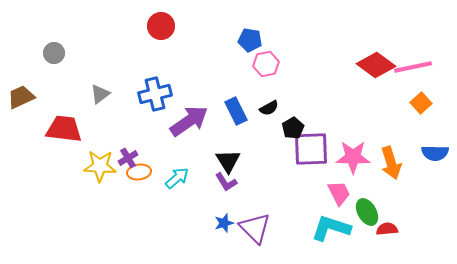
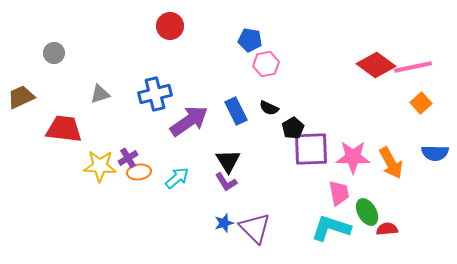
red circle: moved 9 px right
gray triangle: rotated 20 degrees clockwise
black semicircle: rotated 54 degrees clockwise
orange arrow: rotated 12 degrees counterclockwise
pink trapezoid: rotated 16 degrees clockwise
